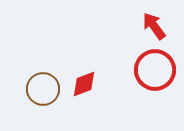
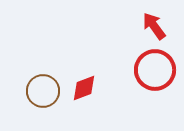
red diamond: moved 4 px down
brown circle: moved 2 px down
